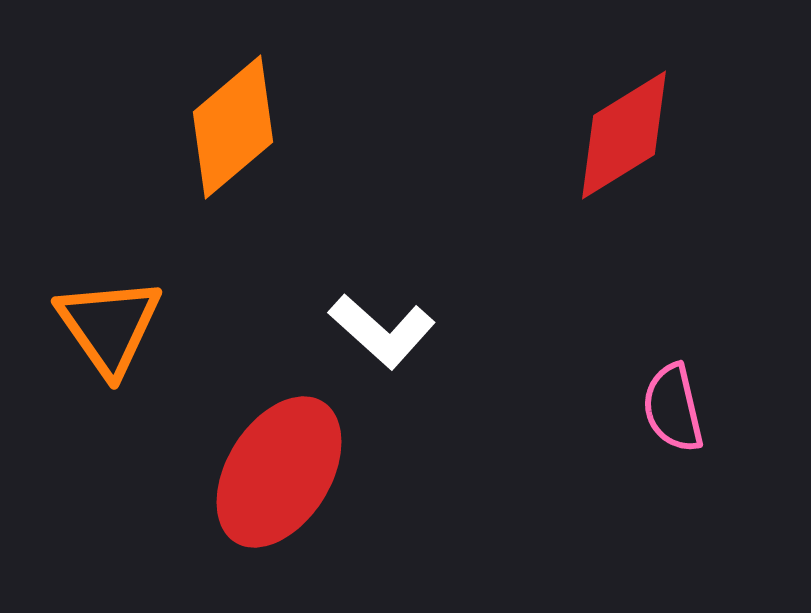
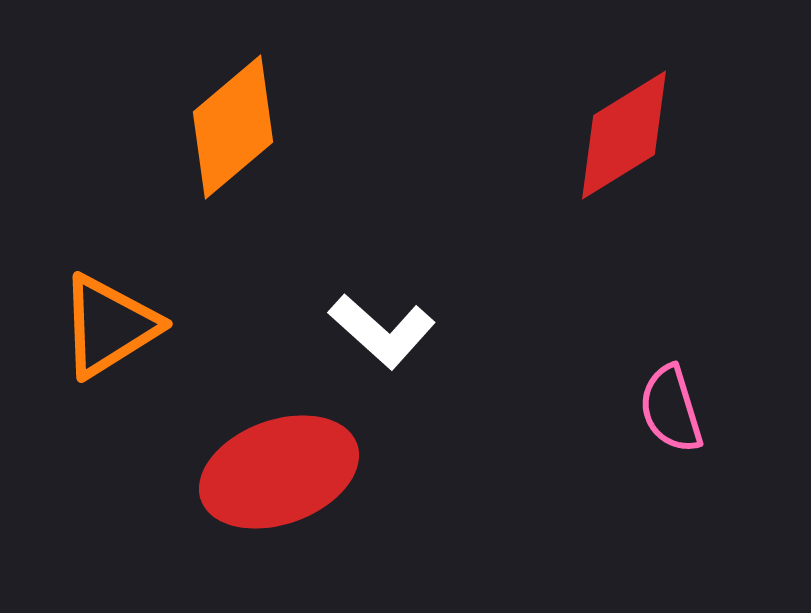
orange triangle: rotated 33 degrees clockwise
pink semicircle: moved 2 px left, 1 px down; rotated 4 degrees counterclockwise
red ellipse: rotated 38 degrees clockwise
